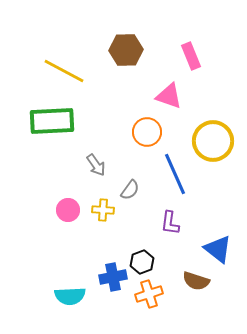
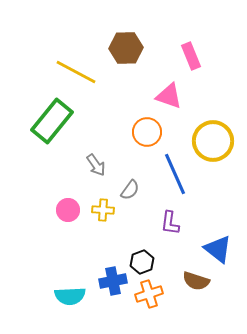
brown hexagon: moved 2 px up
yellow line: moved 12 px right, 1 px down
green rectangle: rotated 48 degrees counterclockwise
blue cross: moved 4 px down
